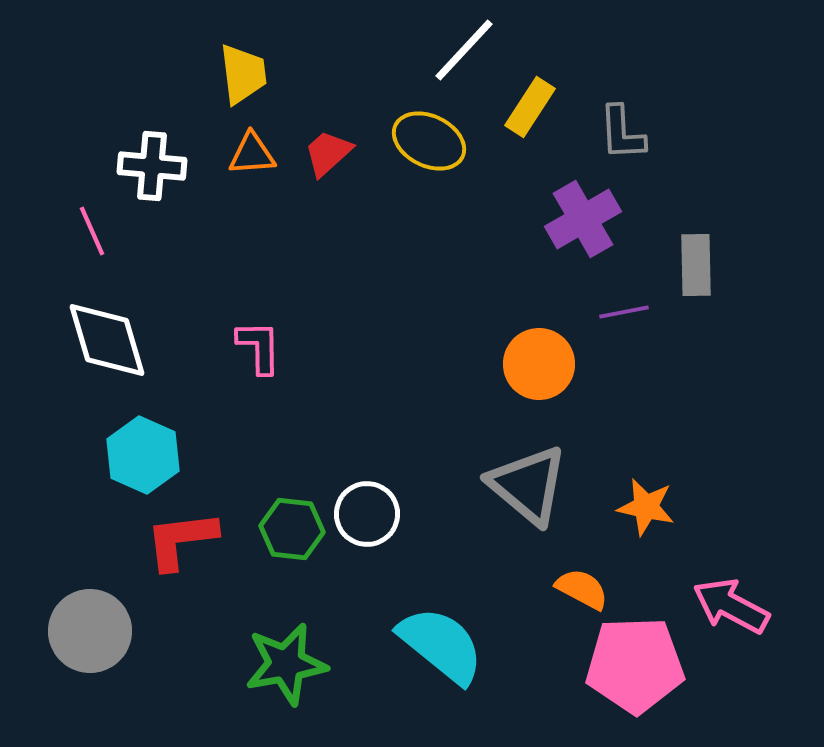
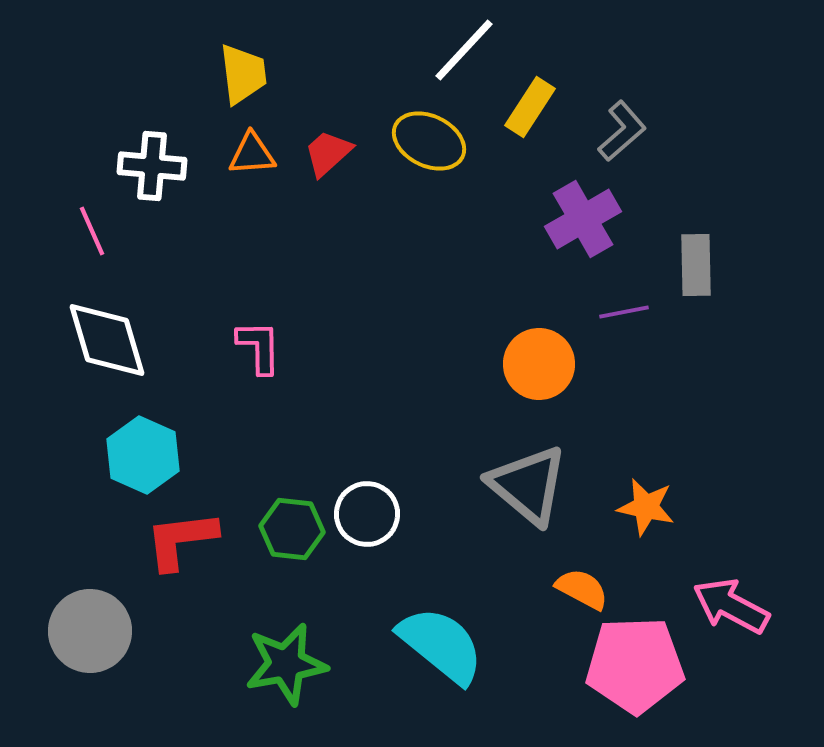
gray L-shape: moved 2 px up; rotated 128 degrees counterclockwise
